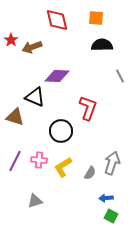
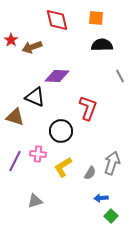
pink cross: moved 1 px left, 6 px up
blue arrow: moved 5 px left
green square: rotated 16 degrees clockwise
